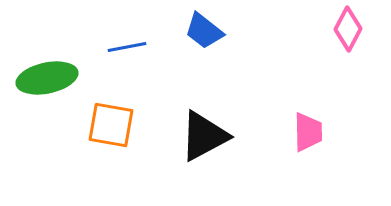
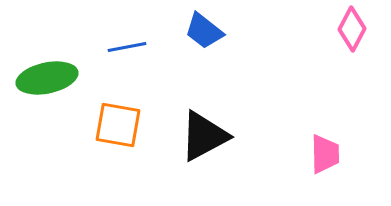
pink diamond: moved 4 px right
orange square: moved 7 px right
pink trapezoid: moved 17 px right, 22 px down
